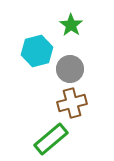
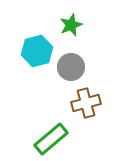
green star: rotated 15 degrees clockwise
gray circle: moved 1 px right, 2 px up
brown cross: moved 14 px right
